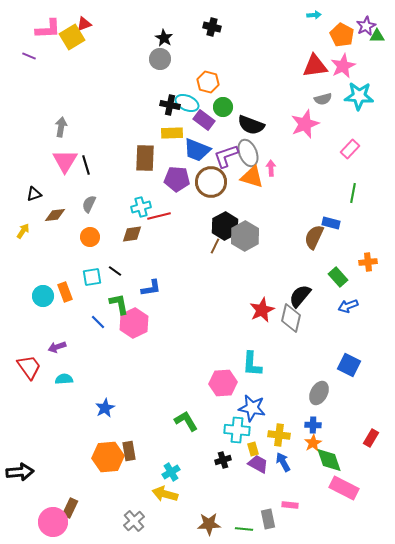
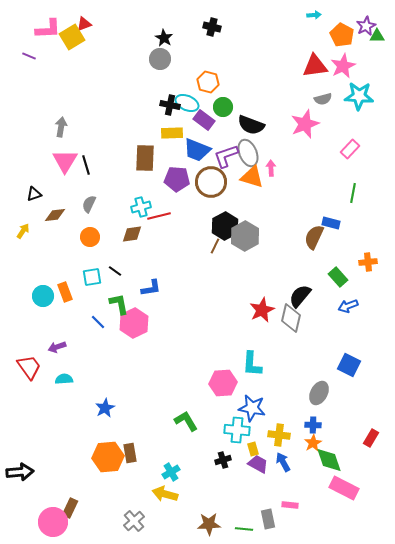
brown rectangle at (129, 451): moved 1 px right, 2 px down
